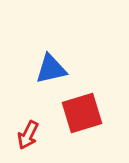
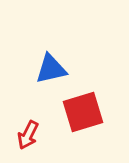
red square: moved 1 px right, 1 px up
